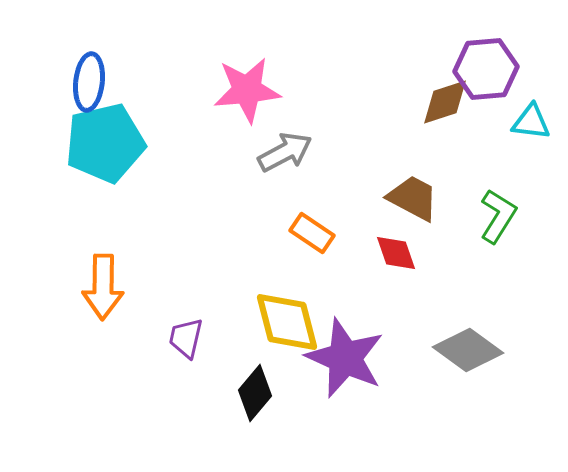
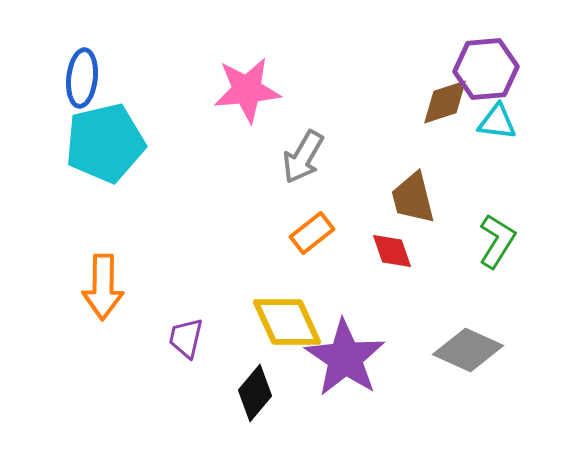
blue ellipse: moved 7 px left, 4 px up
cyan triangle: moved 34 px left
gray arrow: moved 18 px right, 5 px down; rotated 148 degrees clockwise
brown trapezoid: rotated 132 degrees counterclockwise
green L-shape: moved 1 px left, 25 px down
orange rectangle: rotated 72 degrees counterclockwise
red diamond: moved 4 px left, 2 px up
yellow diamond: rotated 10 degrees counterclockwise
gray diamond: rotated 12 degrees counterclockwise
purple star: rotated 10 degrees clockwise
